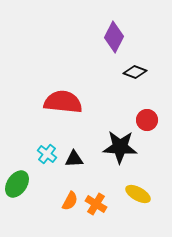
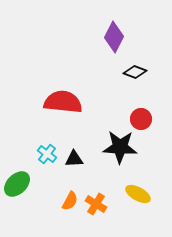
red circle: moved 6 px left, 1 px up
green ellipse: rotated 12 degrees clockwise
